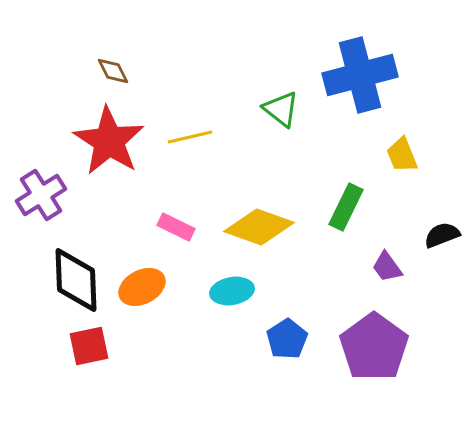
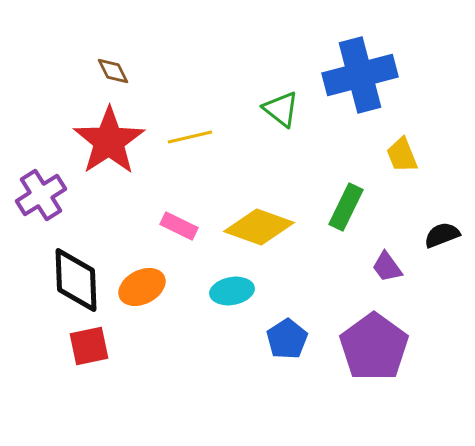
red star: rotated 6 degrees clockwise
pink rectangle: moved 3 px right, 1 px up
